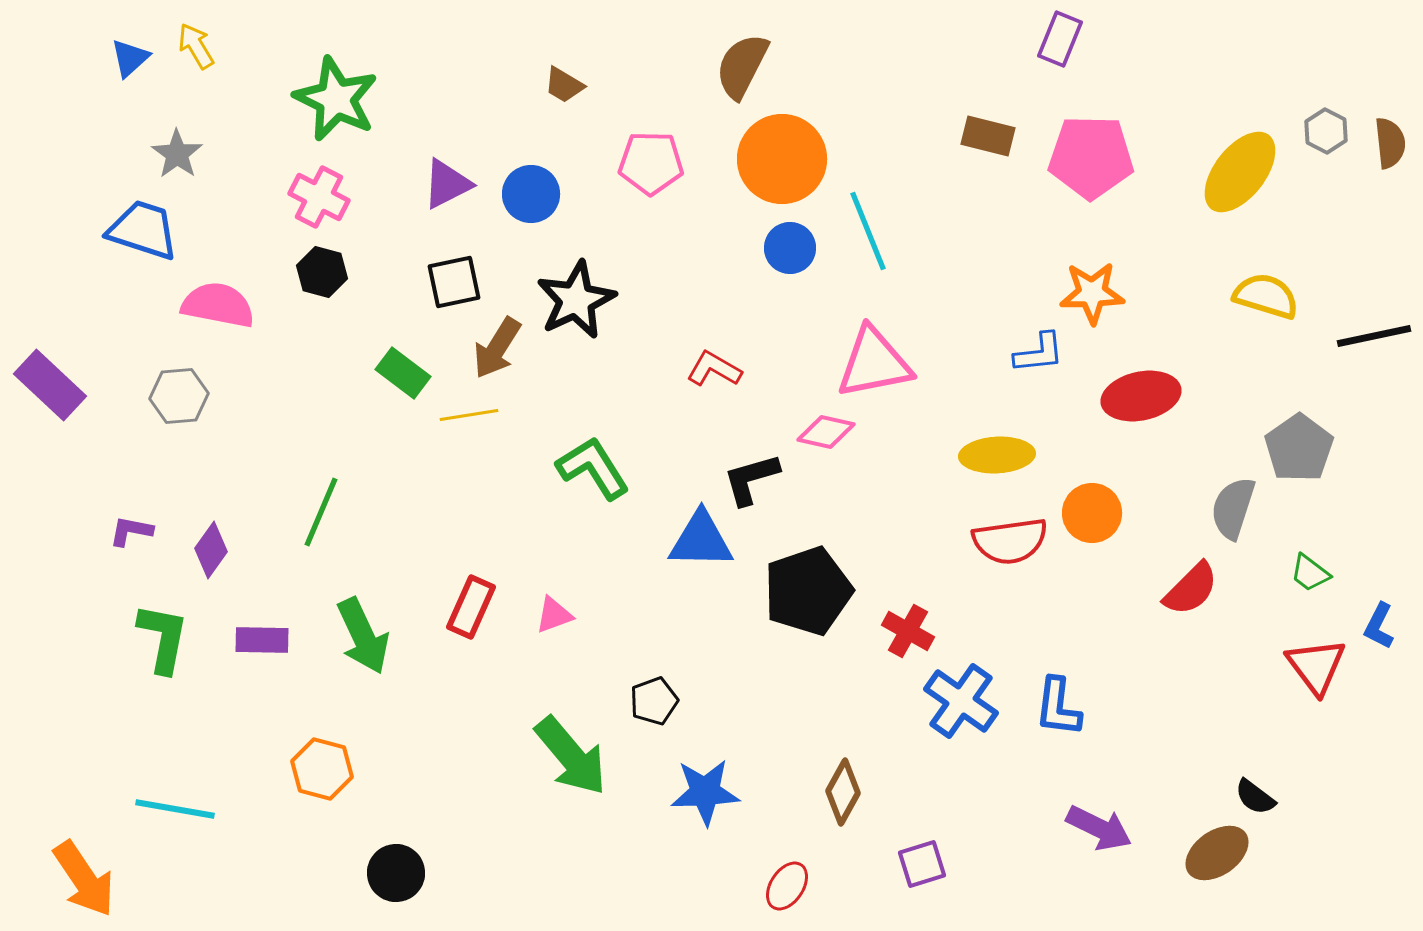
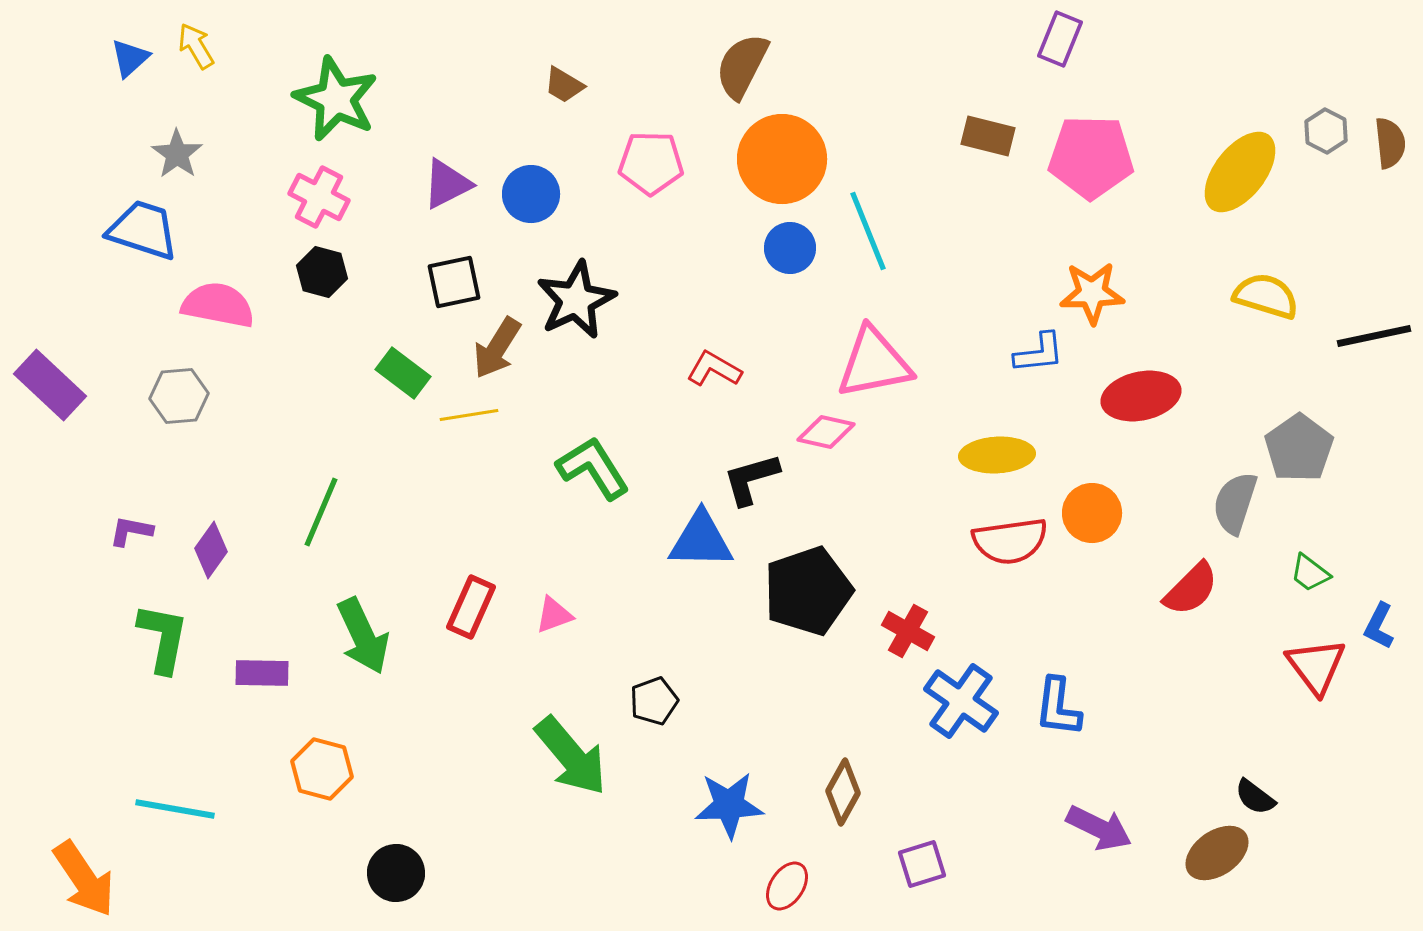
gray semicircle at (1233, 508): moved 2 px right, 5 px up
purple rectangle at (262, 640): moved 33 px down
blue star at (705, 792): moved 24 px right, 13 px down
